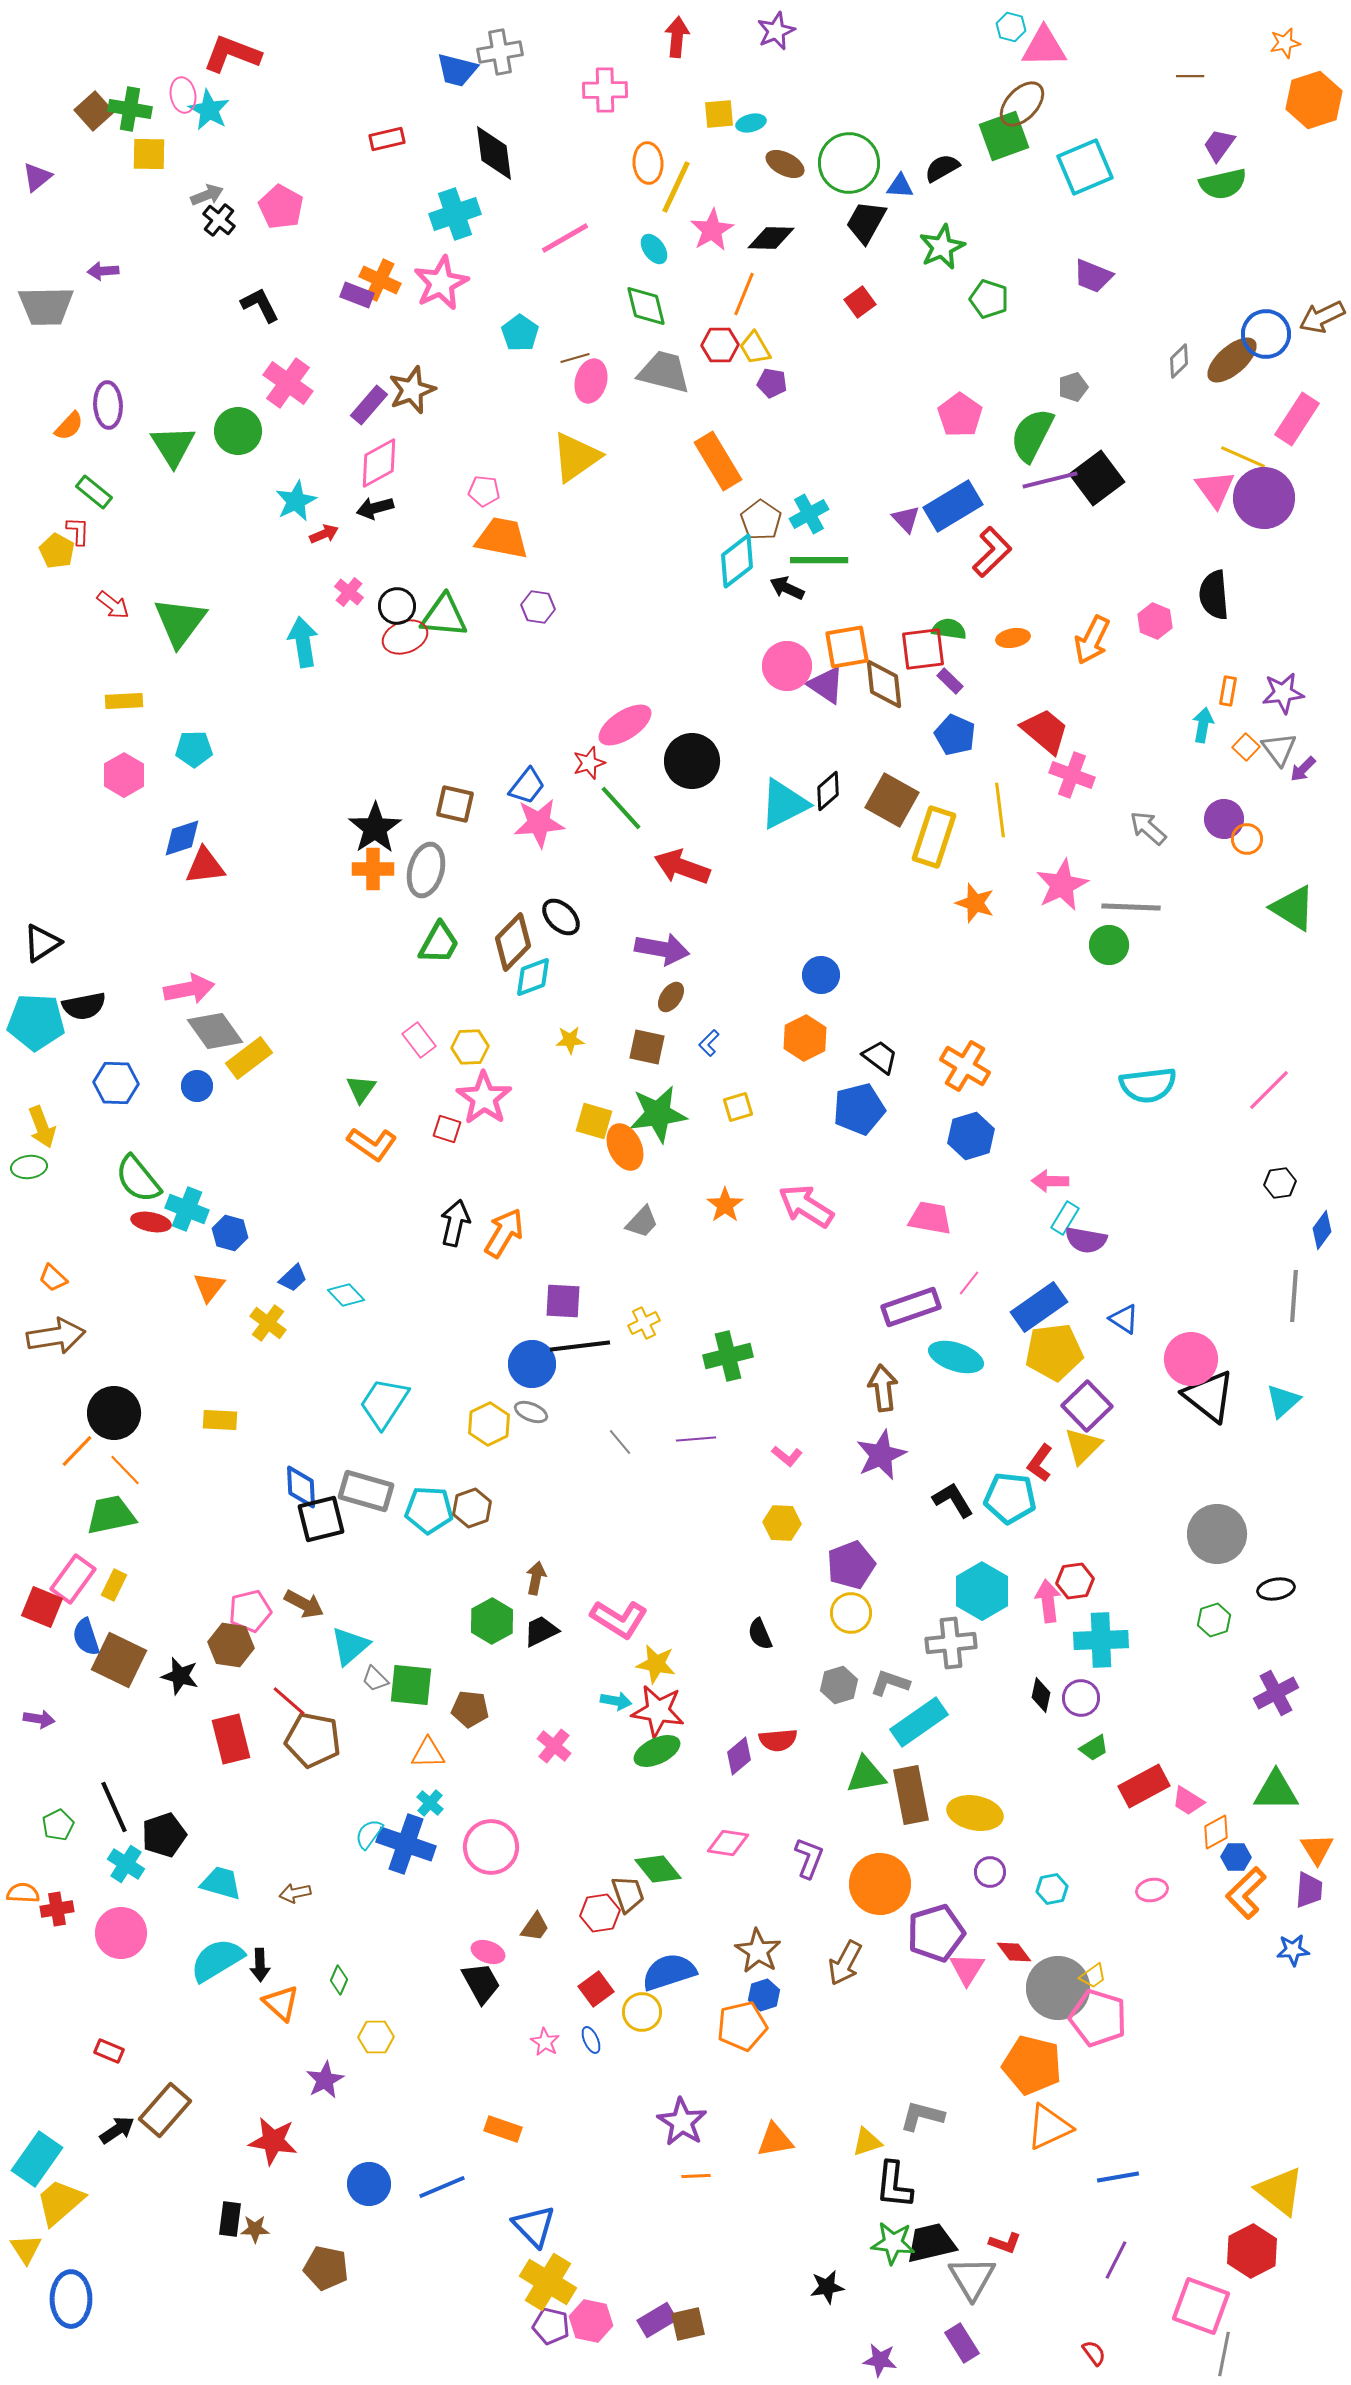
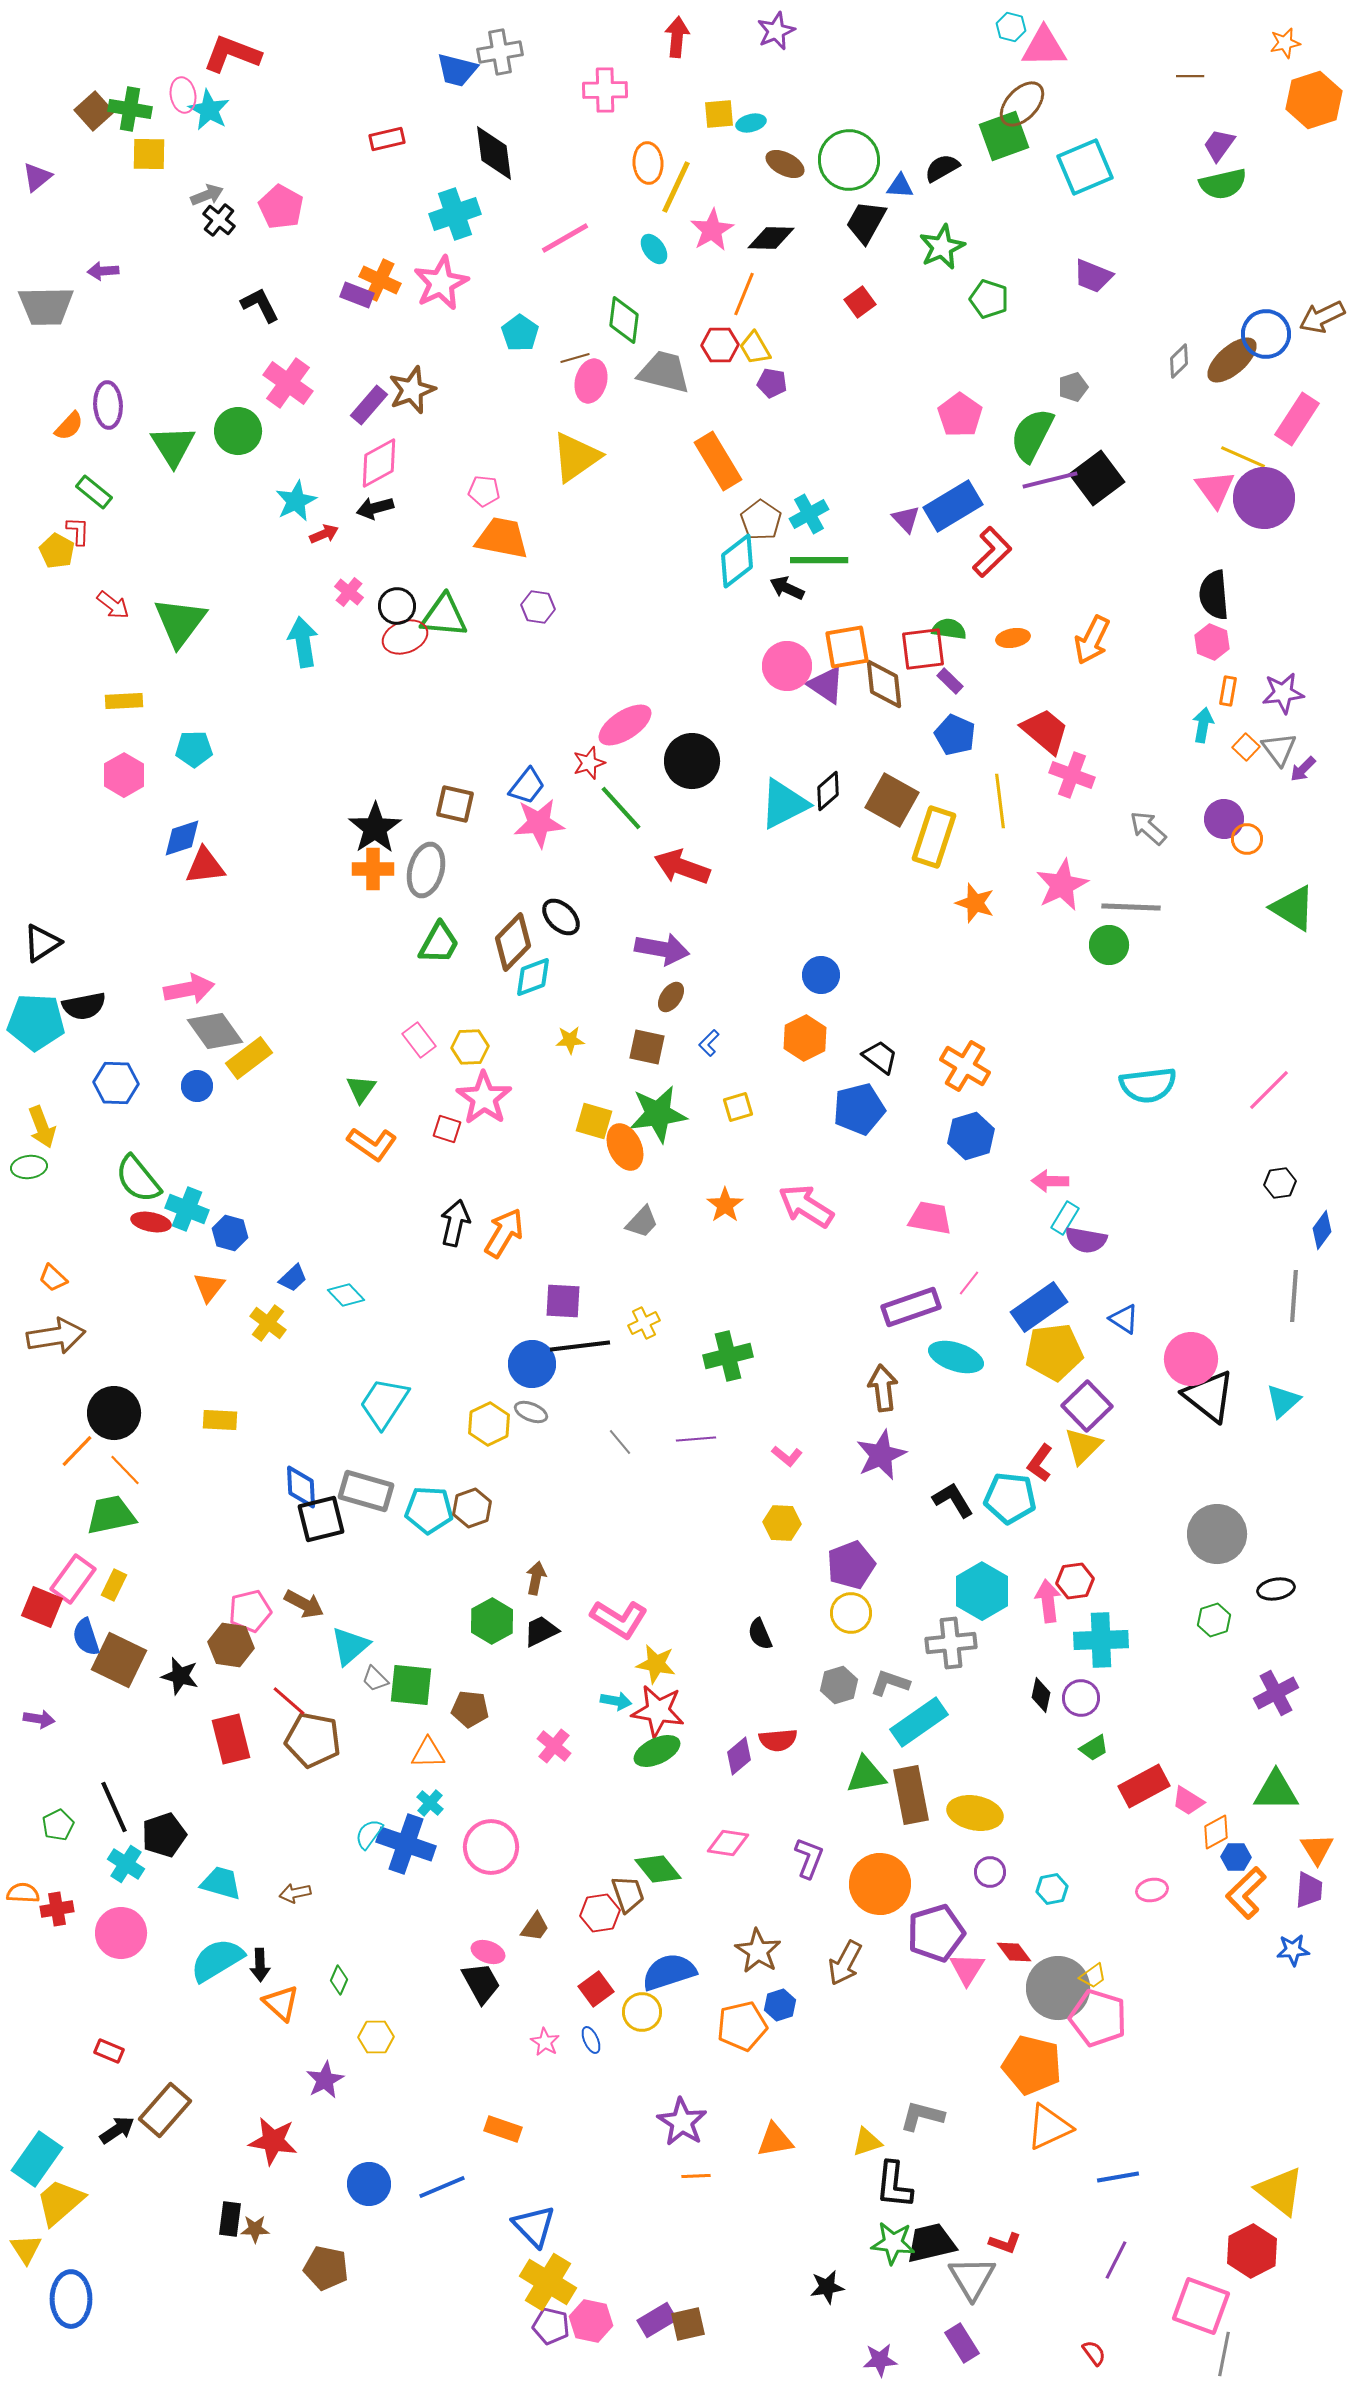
green circle at (849, 163): moved 3 px up
green diamond at (646, 306): moved 22 px left, 14 px down; rotated 21 degrees clockwise
pink hexagon at (1155, 621): moved 57 px right, 21 px down
yellow line at (1000, 810): moved 9 px up
blue hexagon at (764, 1995): moved 16 px right, 10 px down
purple star at (880, 2360): rotated 12 degrees counterclockwise
